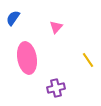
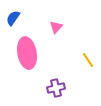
pink ellipse: moved 5 px up
